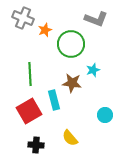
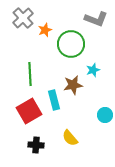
gray cross: rotated 25 degrees clockwise
brown star: moved 1 px right, 2 px down; rotated 18 degrees counterclockwise
